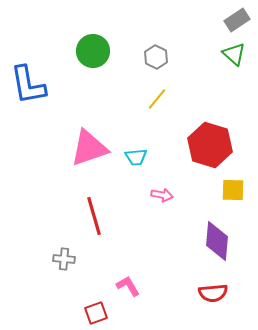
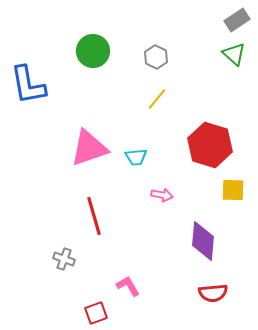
purple diamond: moved 14 px left
gray cross: rotated 15 degrees clockwise
